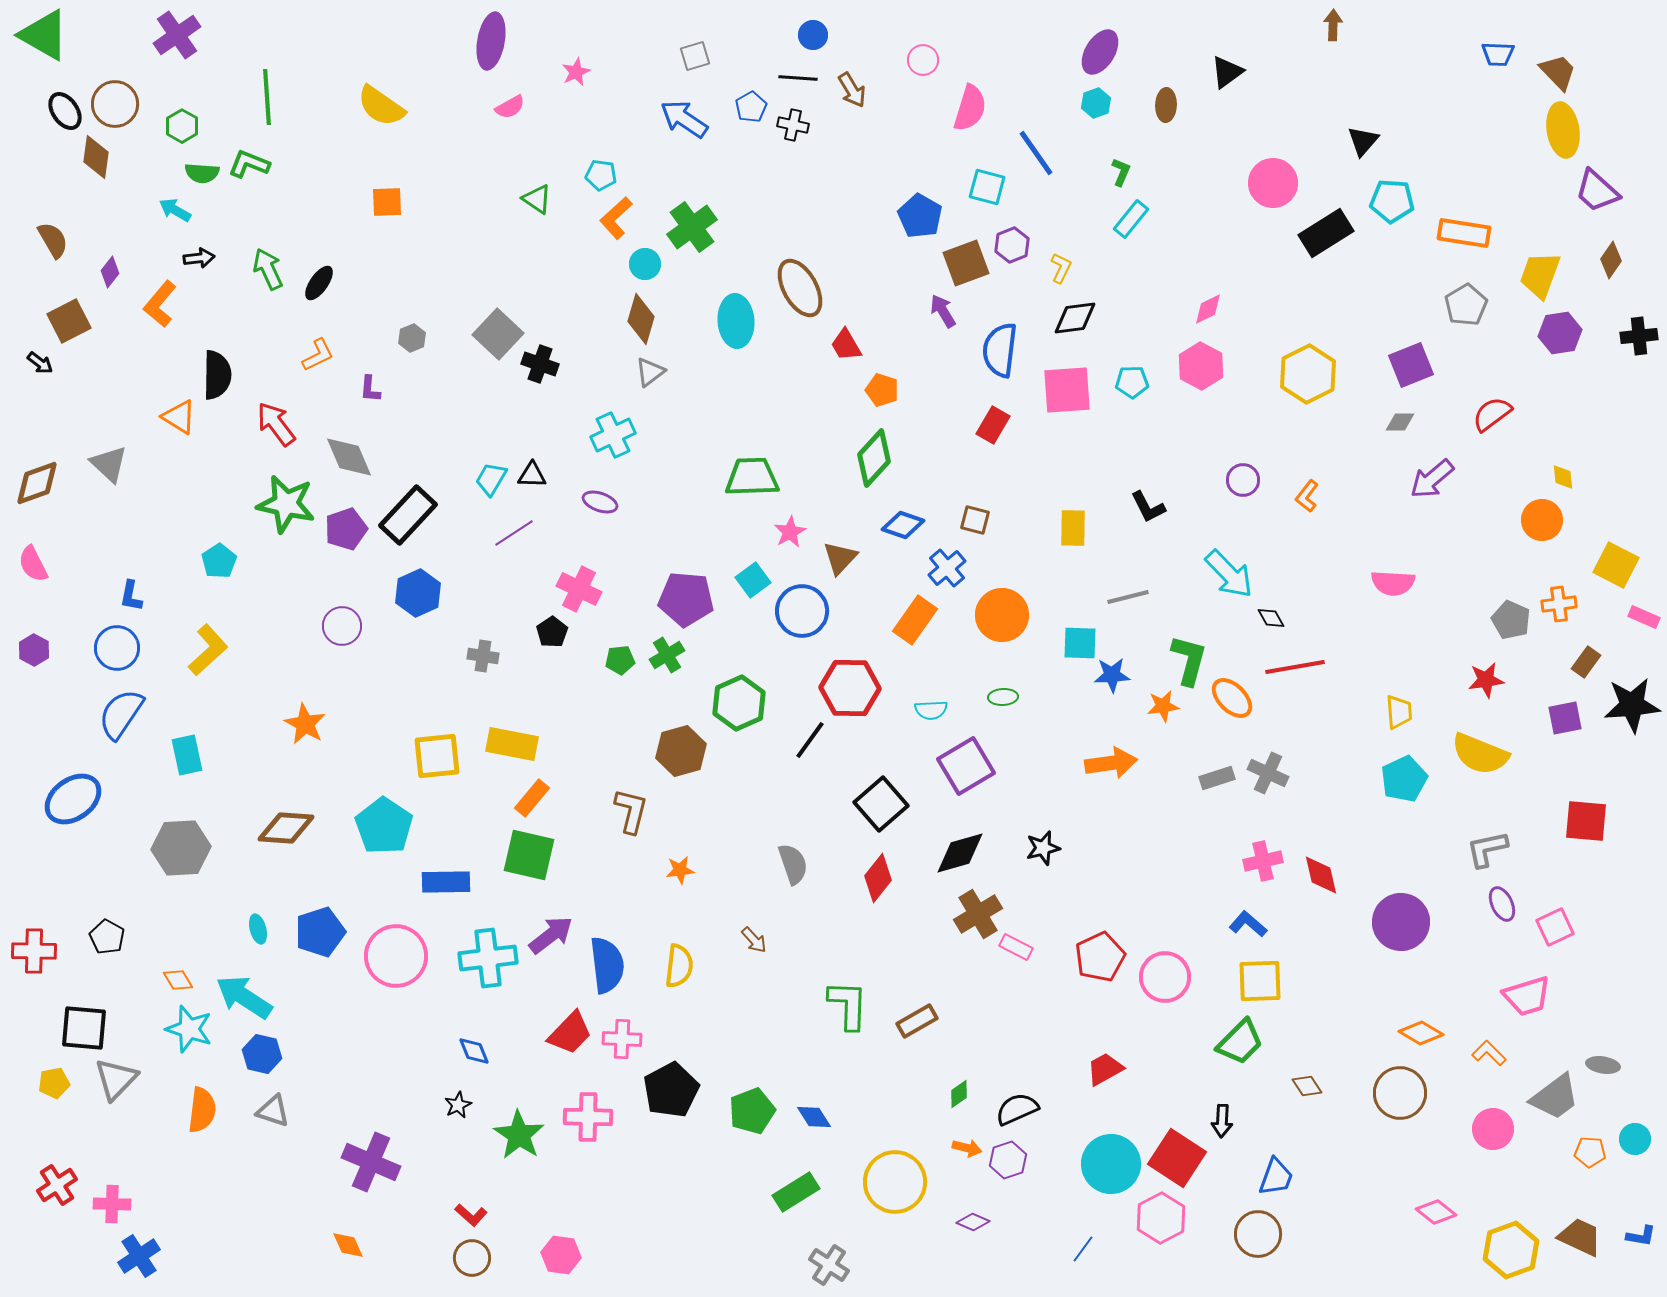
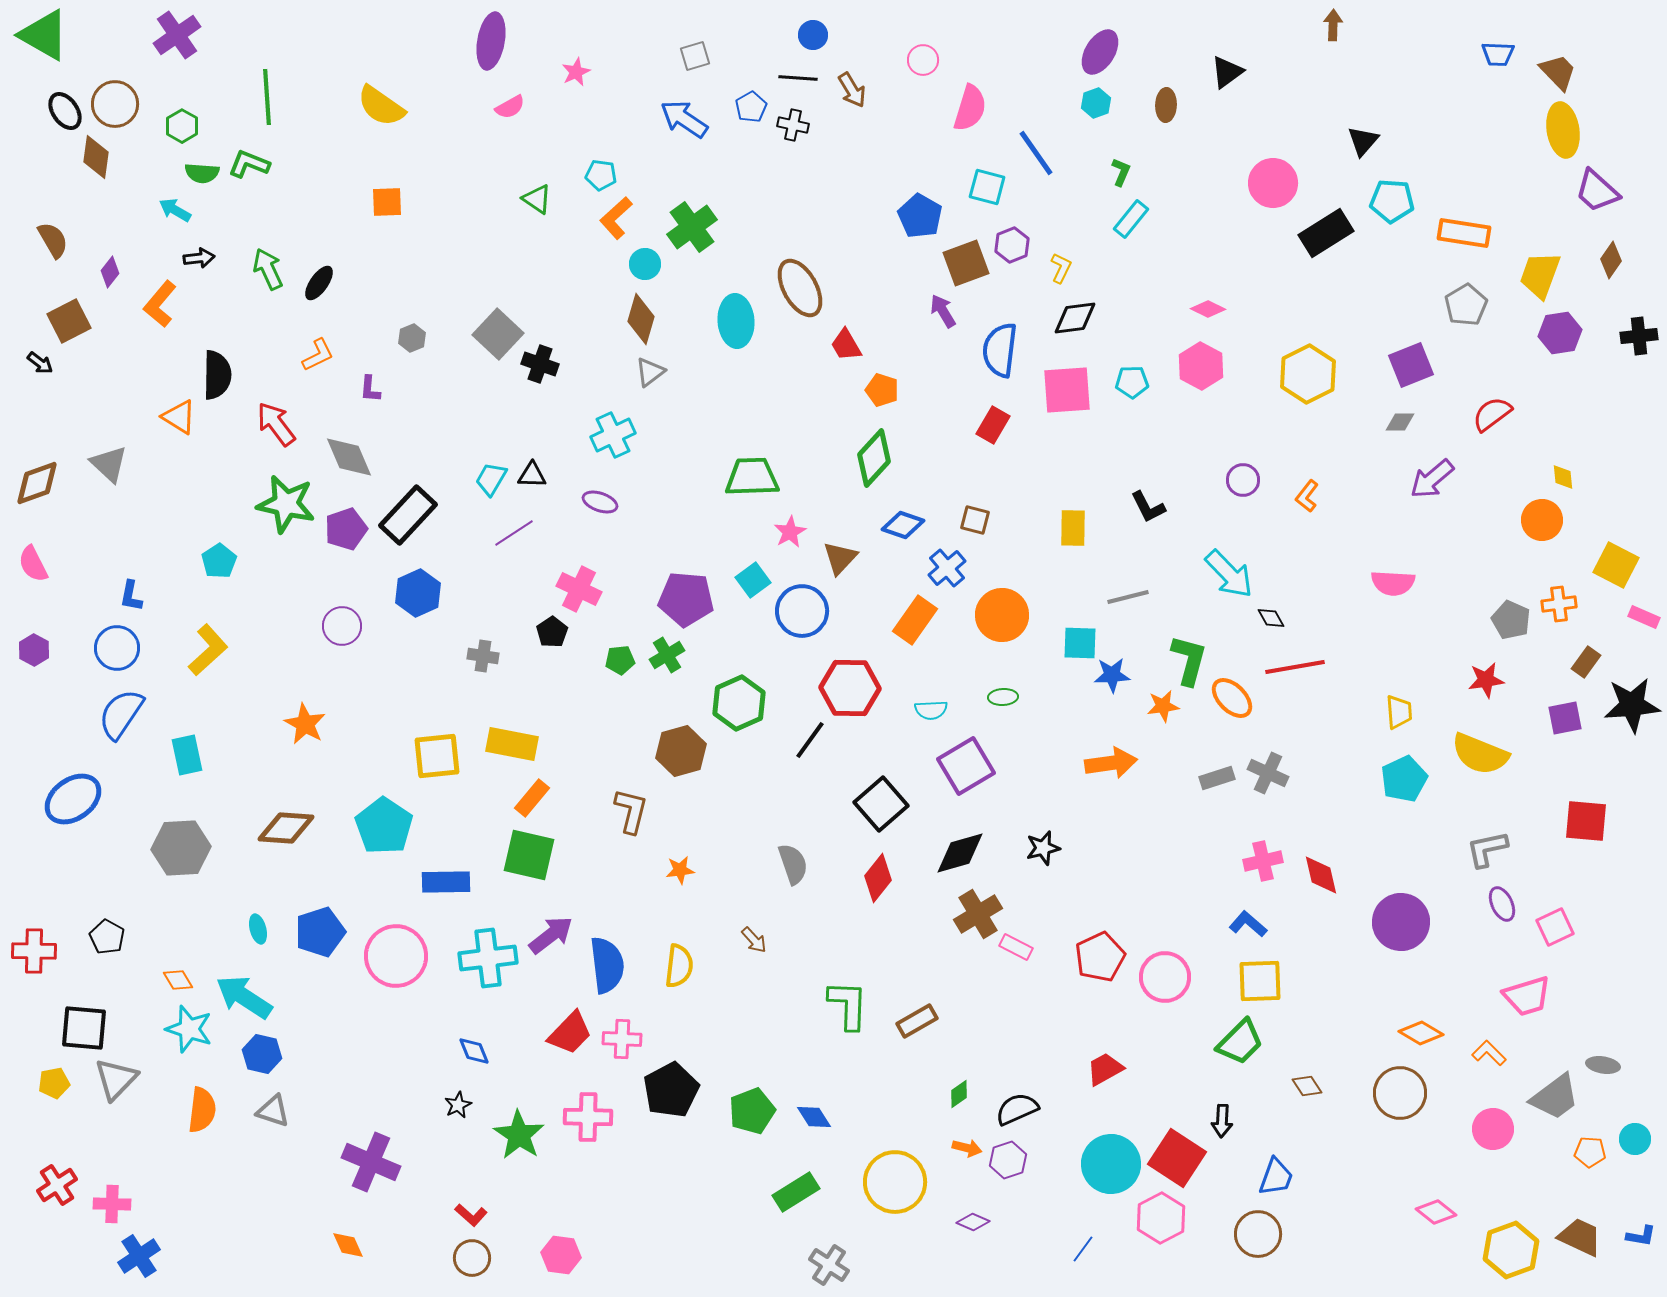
pink diamond at (1208, 309): rotated 52 degrees clockwise
